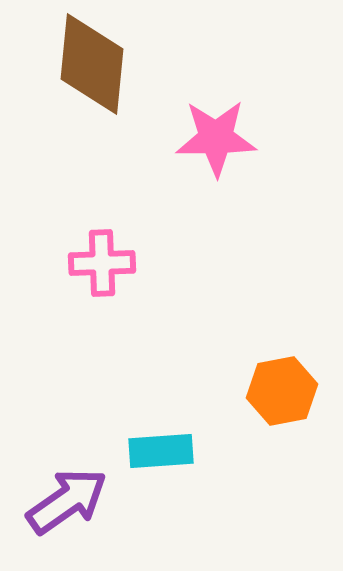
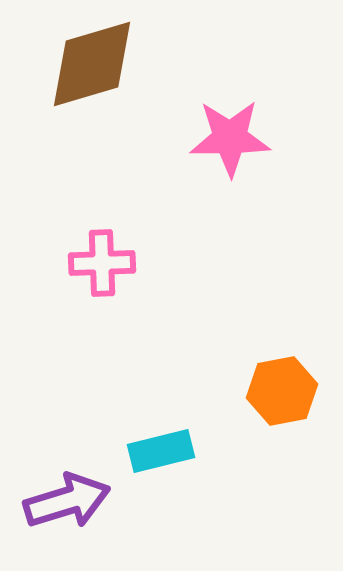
brown diamond: rotated 68 degrees clockwise
pink star: moved 14 px right
cyan rectangle: rotated 10 degrees counterclockwise
purple arrow: rotated 18 degrees clockwise
